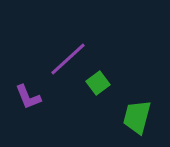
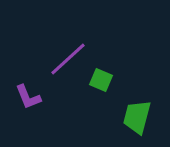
green square: moved 3 px right, 3 px up; rotated 30 degrees counterclockwise
